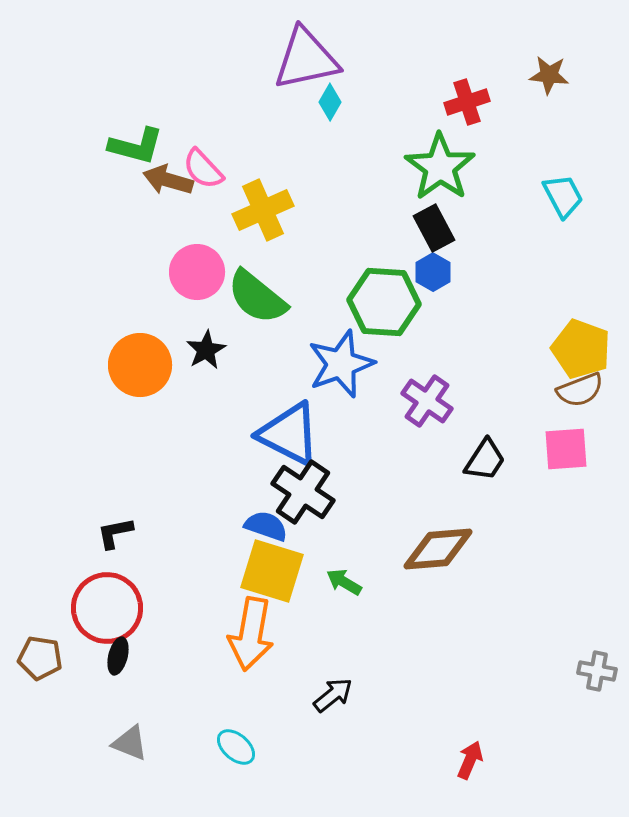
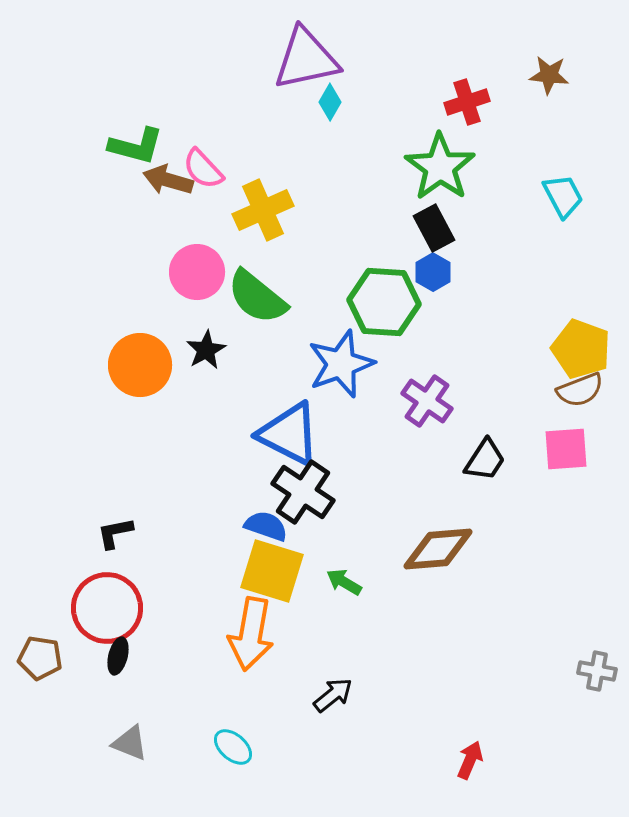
cyan ellipse: moved 3 px left
